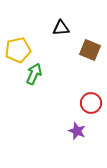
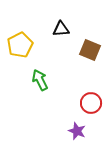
black triangle: moved 1 px down
yellow pentagon: moved 2 px right, 5 px up; rotated 15 degrees counterclockwise
green arrow: moved 6 px right, 6 px down; rotated 50 degrees counterclockwise
